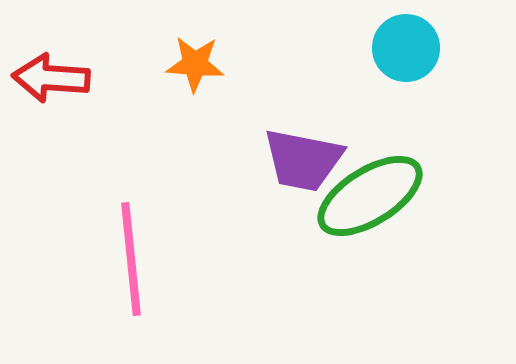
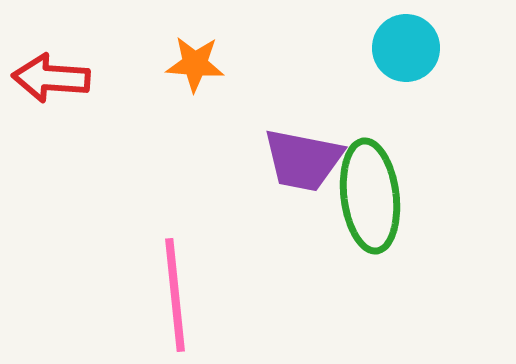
green ellipse: rotated 65 degrees counterclockwise
pink line: moved 44 px right, 36 px down
